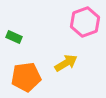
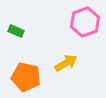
green rectangle: moved 2 px right, 6 px up
orange pentagon: rotated 20 degrees clockwise
